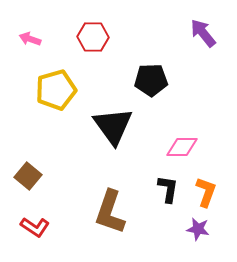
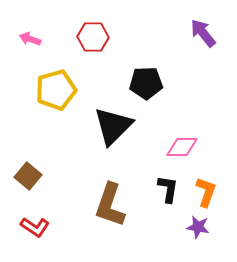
black pentagon: moved 5 px left, 3 px down
black triangle: rotated 21 degrees clockwise
brown L-shape: moved 7 px up
purple star: moved 2 px up
